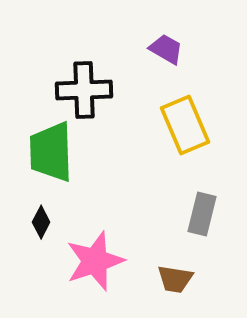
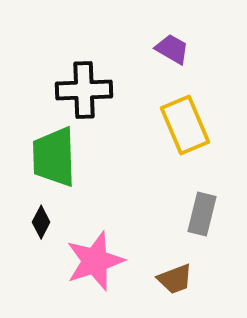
purple trapezoid: moved 6 px right
green trapezoid: moved 3 px right, 5 px down
brown trapezoid: rotated 30 degrees counterclockwise
